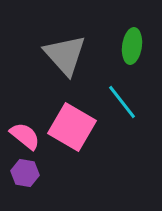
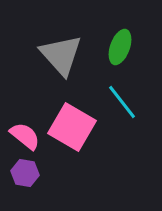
green ellipse: moved 12 px left, 1 px down; rotated 12 degrees clockwise
gray triangle: moved 4 px left
